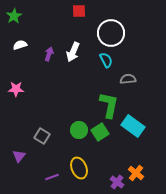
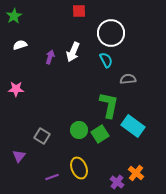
purple arrow: moved 1 px right, 3 px down
green square: moved 2 px down
